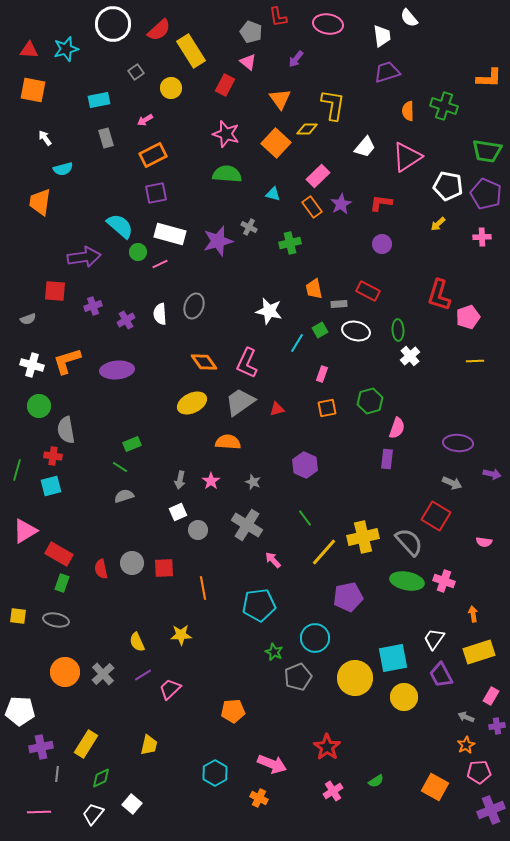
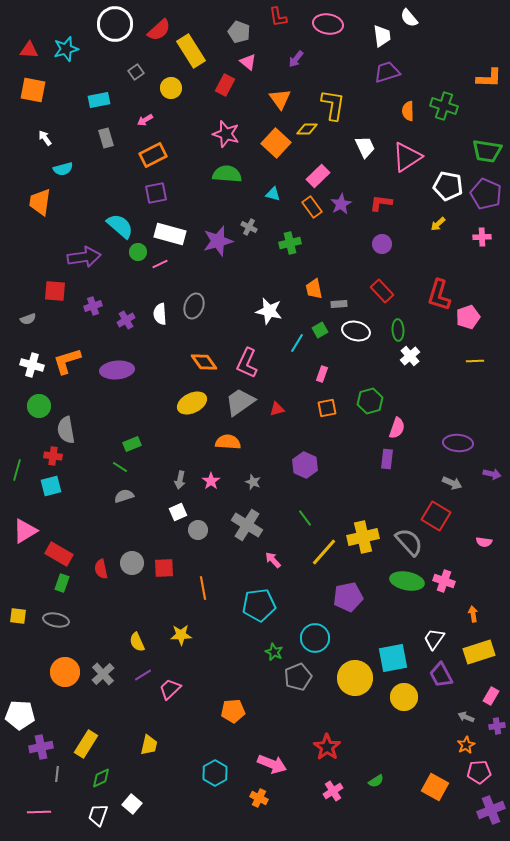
white circle at (113, 24): moved 2 px right
gray pentagon at (251, 32): moved 12 px left
white trapezoid at (365, 147): rotated 65 degrees counterclockwise
red rectangle at (368, 291): moved 14 px right; rotated 20 degrees clockwise
white pentagon at (20, 711): moved 4 px down
white trapezoid at (93, 814): moved 5 px right, 1 px down; rotated 20 degrees counterclockwise
